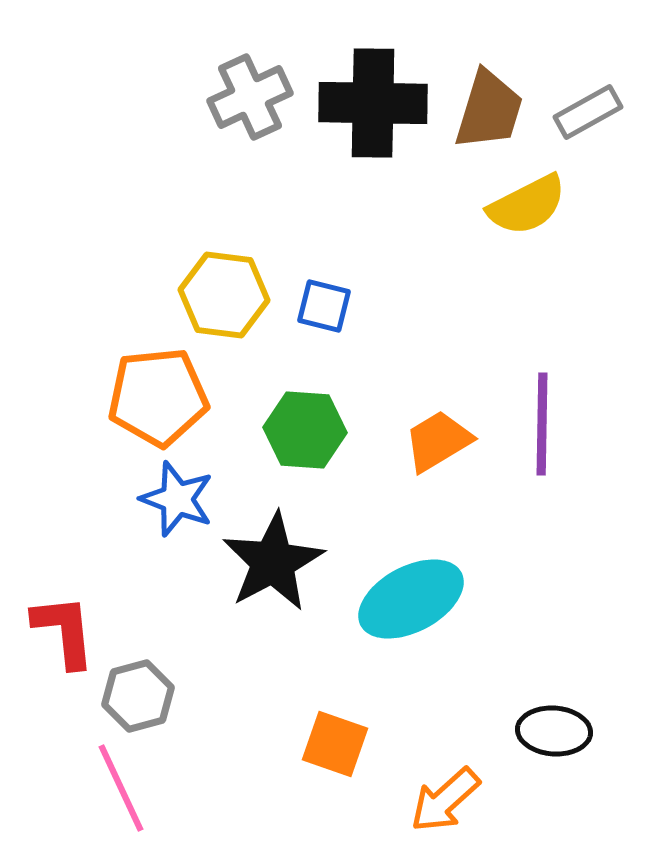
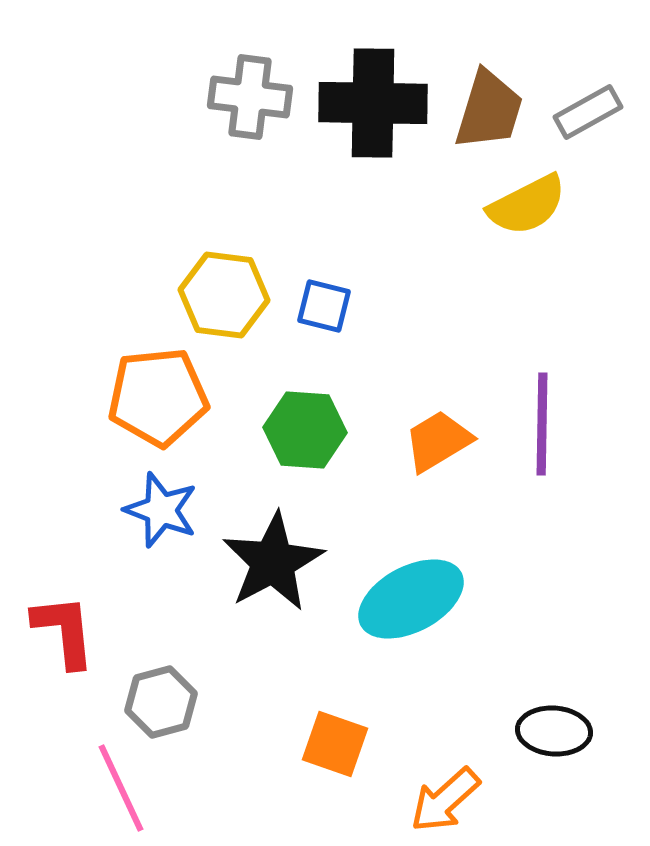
gray cross: rotated 32 degrees clockwise
blue star: moved 16 px left, 11 px down
gray hexagon: moved 23 px right, 6 px down
